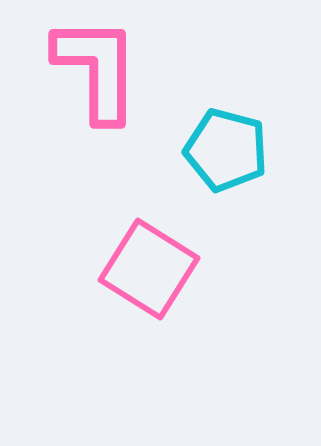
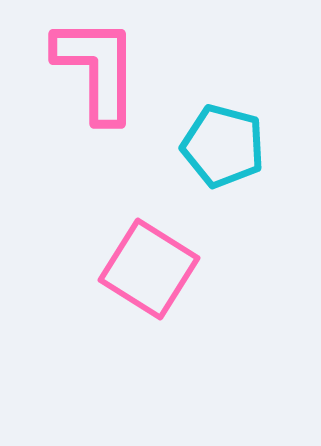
cyan pentagon: moved 3 px left, 4 px up
